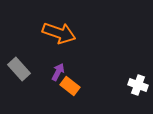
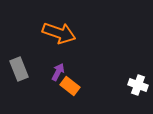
gray rectangle: rotated 20 degrees clockwise
